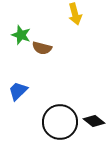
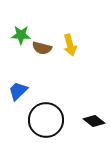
yellow arrow: moved 5 px left, 31 px down
green star: rotated 18 degrees counterclockwise
black circle: moved 14 px left, 2 px up
